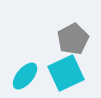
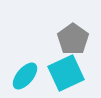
gray pentagon: rotated 8 degrees counterclockwise
